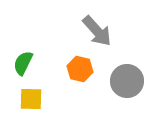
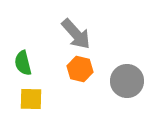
gray arrow: moved 21 px left, 3 px down
green semicircle: rotated 40 degrees counterclockwise
